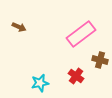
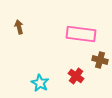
brown arrow: rotated 128 degrees counterclockwise
pink rectangle: rotated 44 degrees clockwise
cyan star: rotated 30 degrees counterclockwise
